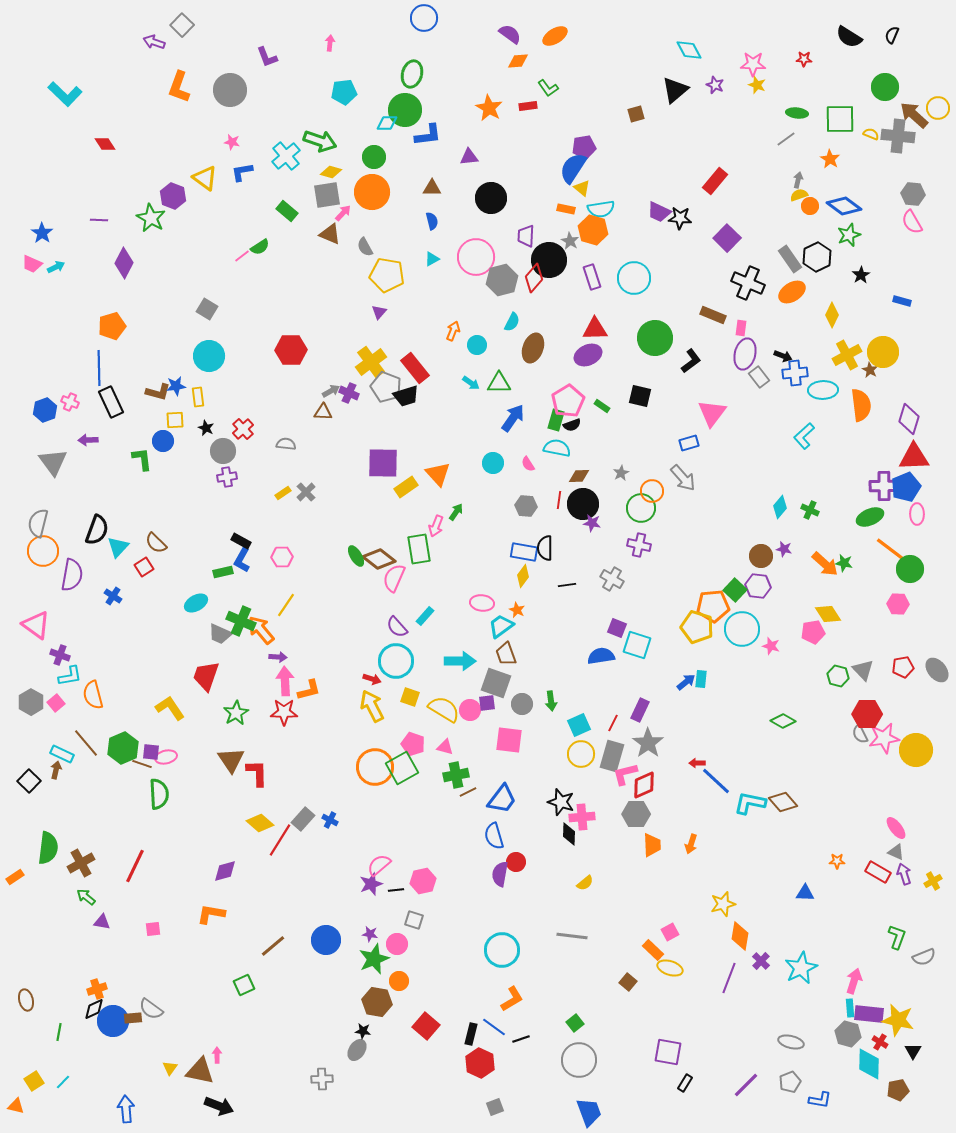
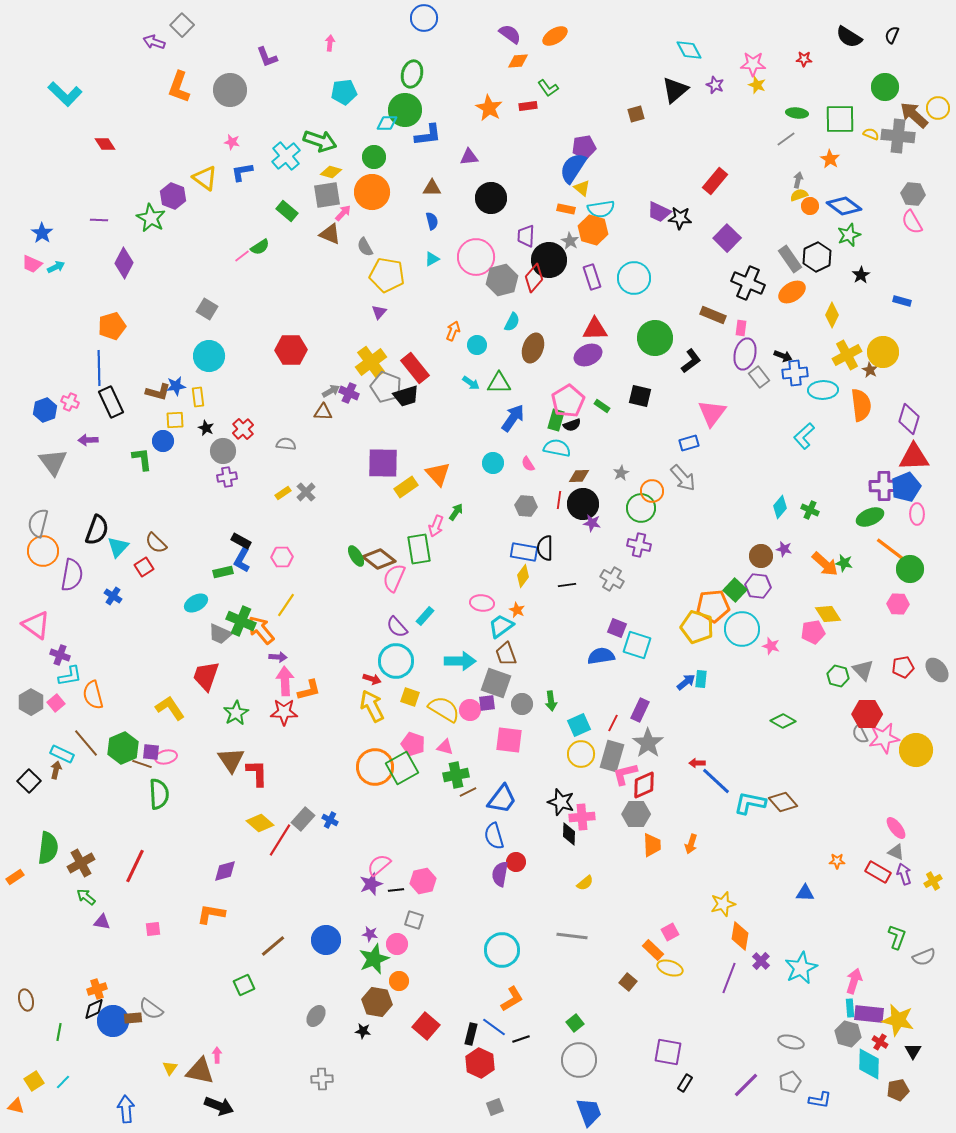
gray ellipse at (357, 1050): moved 41 px left, 34 px up
